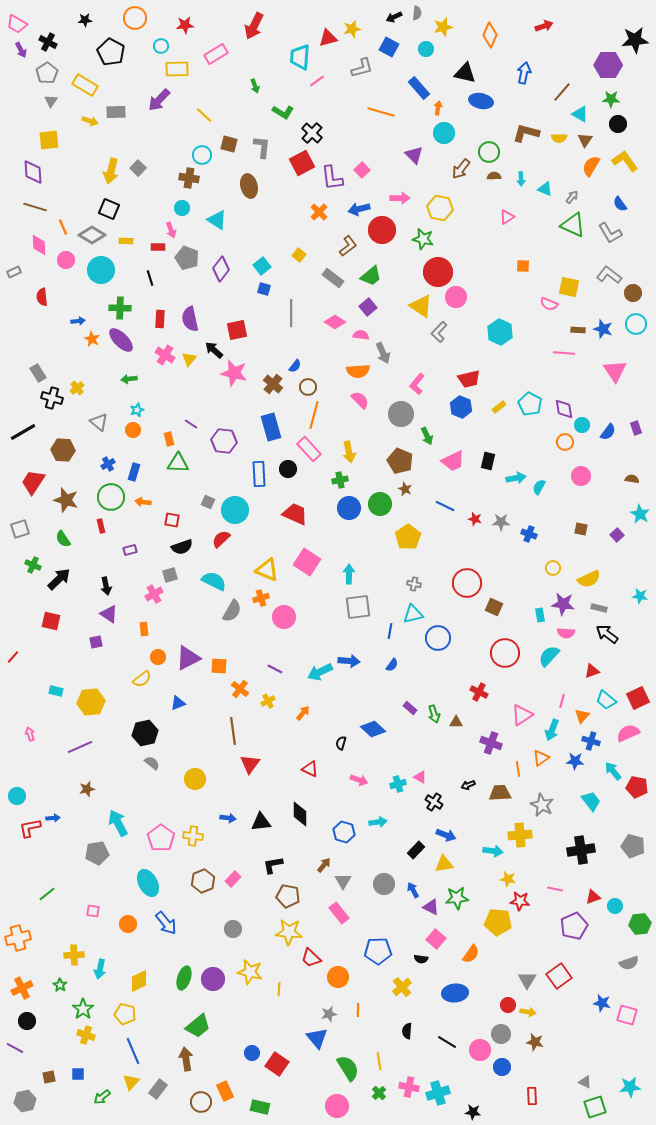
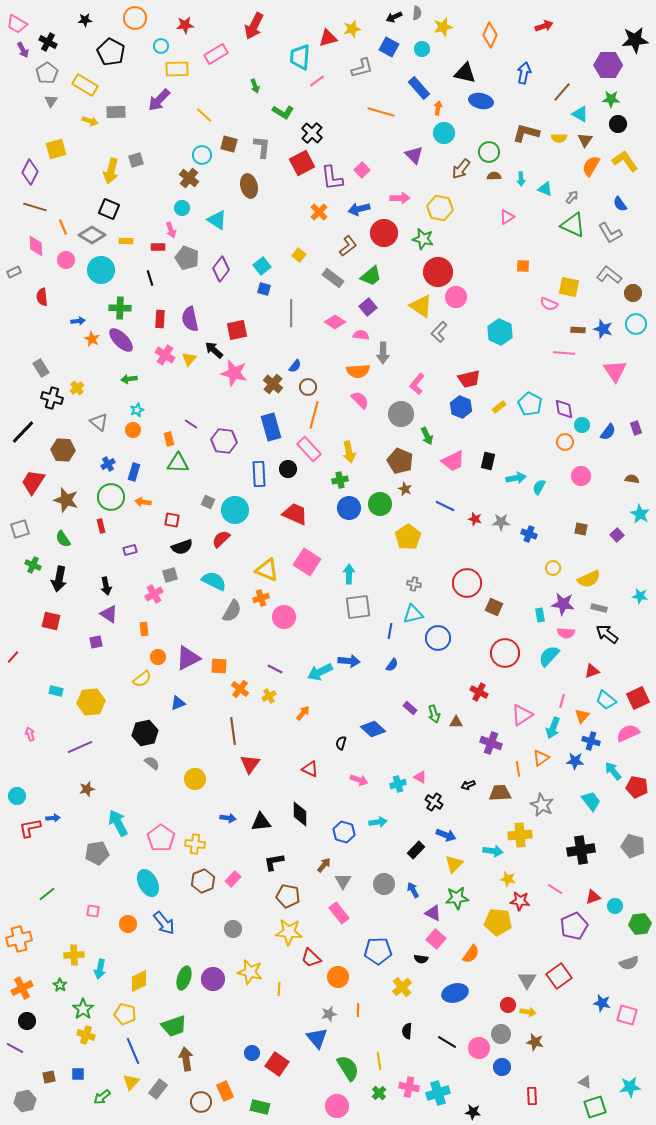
cyan circle at (426, 49): moved 4 px left
purple arrow at (21, 50): moved 2 px right
yellow square at (49, 140): moved 7 px right, 9 px down; rotated 10 degrees counterclockwise
gray square at (138, 168): moved 2 px left, 8 px up; rotated 28 degrees clockwise
purple diamond at (33, 172): moved 3 px left; rotated 30 degrees clockwise
brown cross at (189, 178): rotated 30 degrees clockwise
red circle at (382, 230): moved 2 px right, 3 px down
pink diamond at (39, 245): moved 3 px left, 1 px down
gray arrow at (383, 353): rotated 25 degrees clockwise
gray rectangle at (38, 373): moved 3 px right, 5 px up
black line at (23, 432): rotated 16 degrees counterclockwise
black arrow at (59, 579): rotated 145 degrees clockwise
yellow cross at (268, 701): moved 1 px right, 5 px up
cyan arrow at (552, 730): moved 1 px right, 2 px up
yellow cross at (193, 836): moved 2 px right, 8 px down
yellow triangle at (444, 864): moved 10 px right; rotated 36 degrees counterclockwise
black L-shape at (273, 865): moved 1 px right, 3 px up
pink line at (555, 889): rotated 21 degrees clockwise
purple triangle at (431, 907): moved 2 px right, 6 px down
blue arrow at (166, 923): moved 2 px left
orange cross at (18, 938): moved 1 px right, 1 px down
blue ellipse at (455, 993): rotated 10 degrees counterclockwise
green trapezoid at (198, 1026): moved 24 px left; rotated 20 degrees clockwise
pink circle at (480, 1050): moved 1 px left, 2 px up
